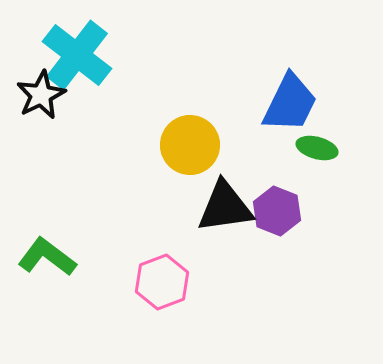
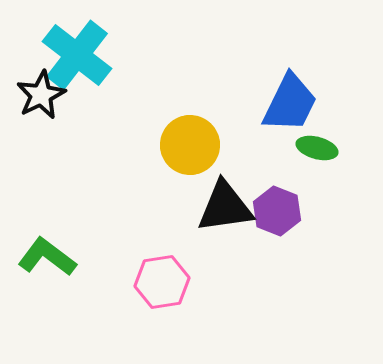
pink hexagon: rotated 12 degrees clockwise
